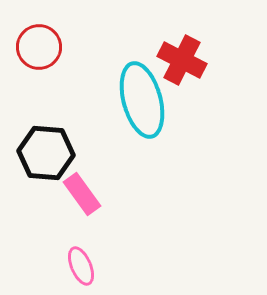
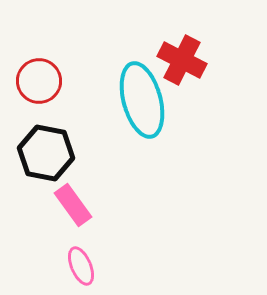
red circle: moved 34 px down
black hexagon: rotated 6 degrees clockwise
pink rectangle: moved 9 px left, 11 px down
